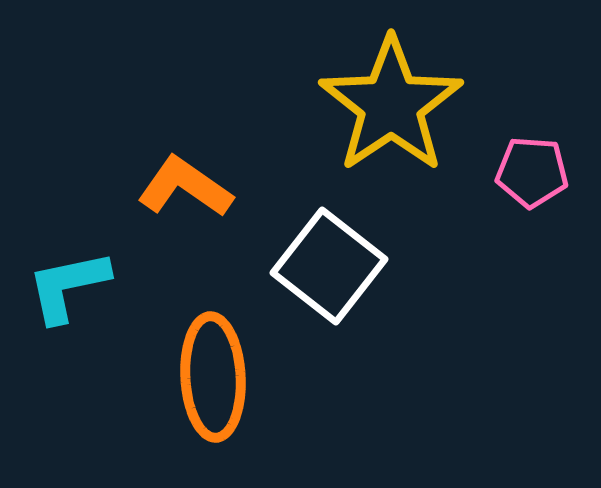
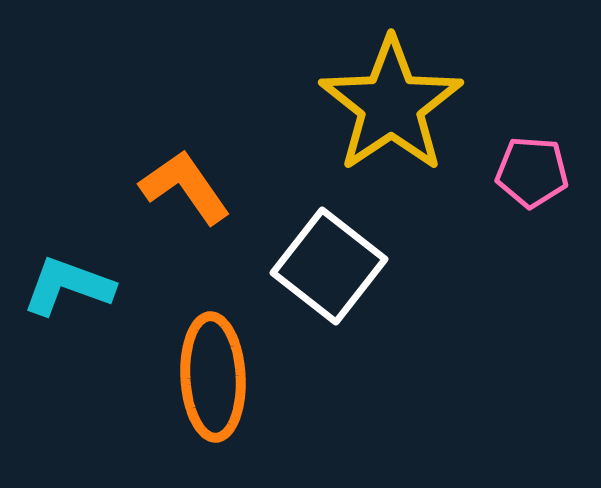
orange L-shape: rotated 20 degrees clockwise
cyan L-shape: rotated 32 degrees clockwise
